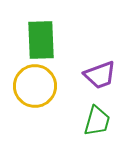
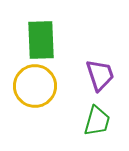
purple trapezoid: rotated 88 degrees counterclockwise
